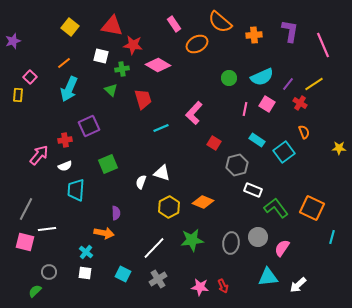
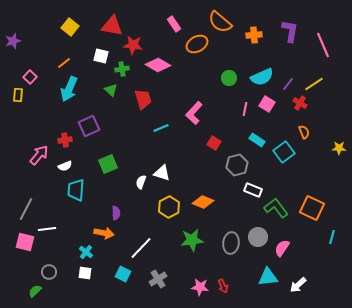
white line at (154, 248): moved 13 px left
